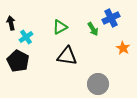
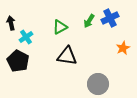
blue cross: moved 1 px left
green arrow: moved 4 px left, 8 px up; rotated 64 degrees clockwise
orange star: rotated 16 degrees clockwise
